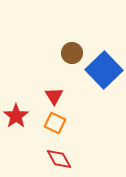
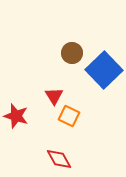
red star: rotated 20 degrees counterclockwise
orange square: moved 14 px right, 7 px up
